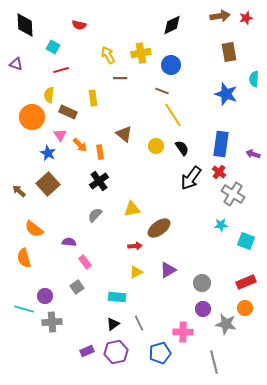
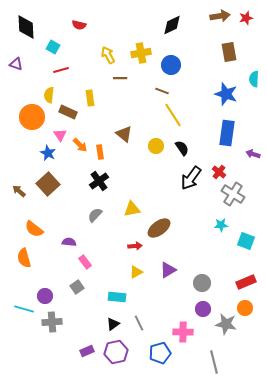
black diamond at (25, 25): moved 1 px right, 2 px down
yellow rectangle at (93, 98): moved 3 px left
blue rectangle at (221, 144): moved 6 px right, 11 px up
